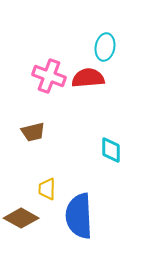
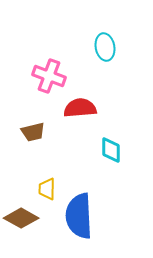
cyan ellipse: rotated 20 degrees counterclockwise
red semicircle: moved 8 px left, 30 px down
